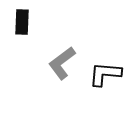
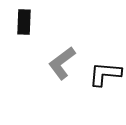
black rectangle: moved 2 px right
